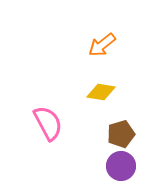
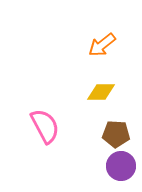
yellow diamond: rotated 8 degrees counterclockwise
pink semicircle: moved 3 px left, 3 px down
brown pentagon: moved 5 px left; rotated 20 degrees clockwise
